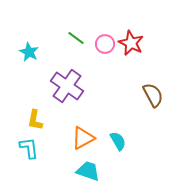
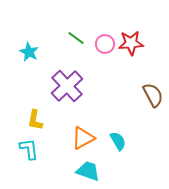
red star: rotated 30 degrees counterclockwise
purple cross: rotated 12 degrees clockwise
cyan L-shape: moved 1 px down
